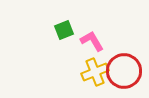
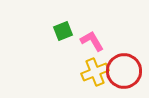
green square: moved 1 px left, 1 px down
